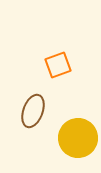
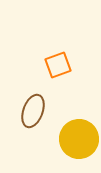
yellow circle: moved 1 px right, 1 px down
